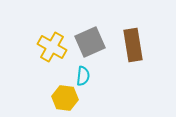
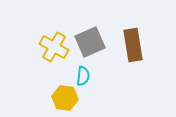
yellow cross: moved 2 px right
